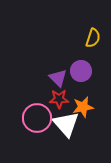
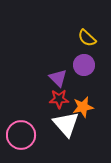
yellow semicircle: moved 6 px left; rotated 114 degrees clockwise
purple circle: moved 3 px right, 6 px up
pink circle: moved 16 px left, 17 px down
